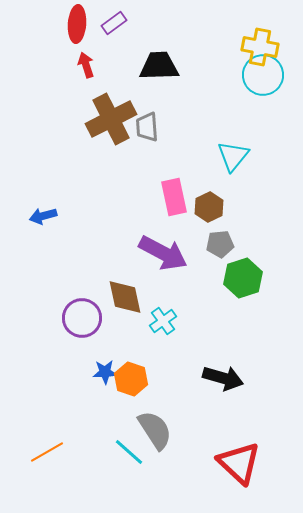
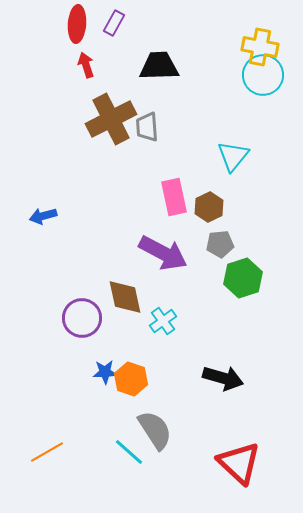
purple rectangle: rotated 25 degrees counterclockwise
